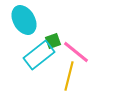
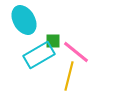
green square: rotated 21 degrees clockwise
cyan rectangle: rotated 8 degrees clockwise
